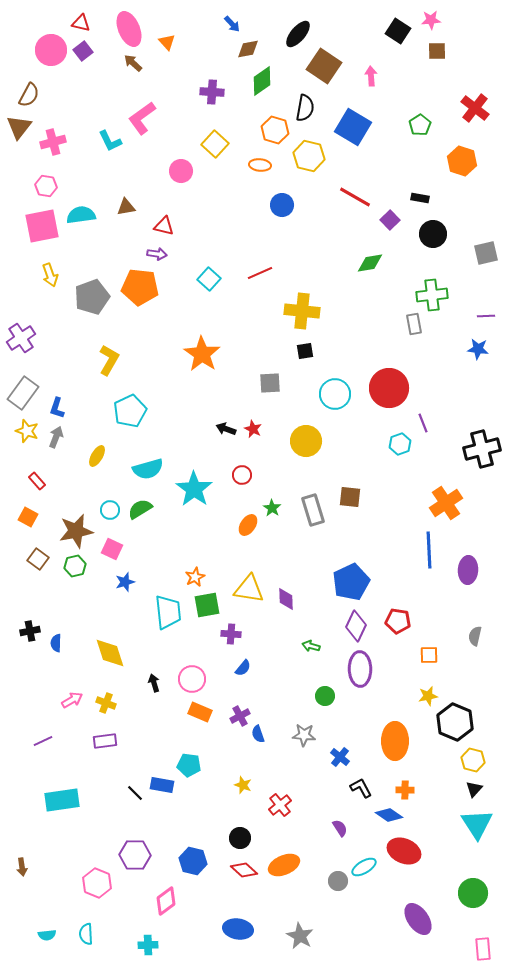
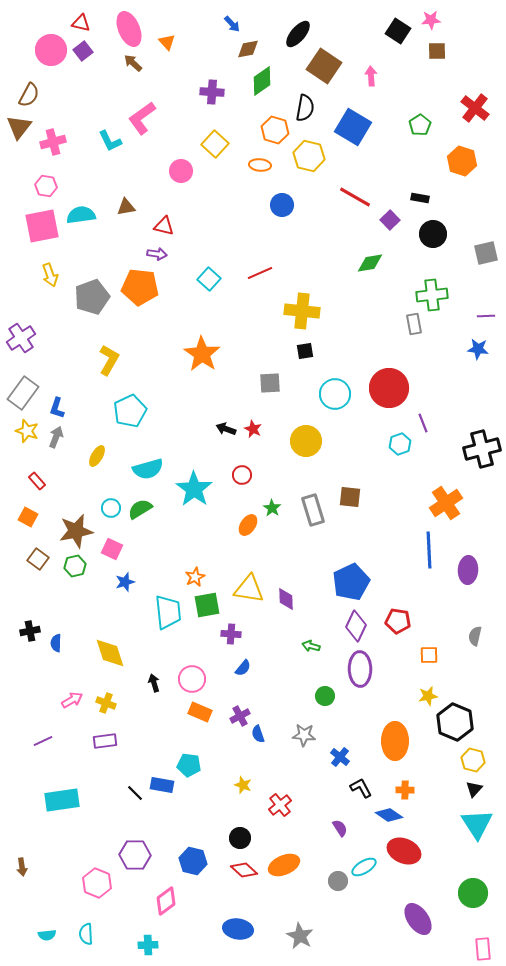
cyan circle at (110, 510): moved 1 px right, 2 px up
